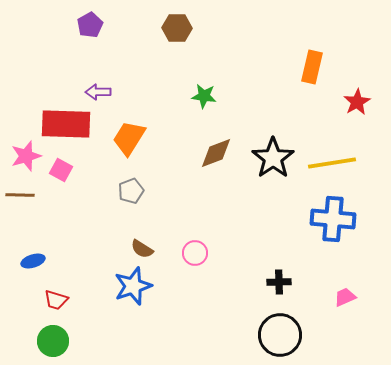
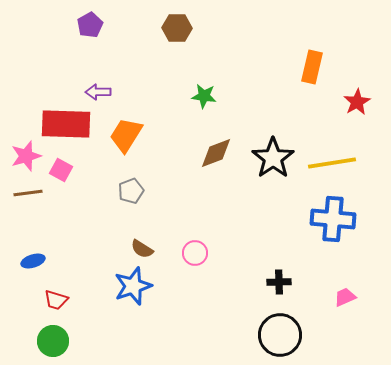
orange trapezoid: moved 3 px left, 3 px up
brown line: moved 8 px right, 2 px up; rotated 8 degrees counterclockwise
